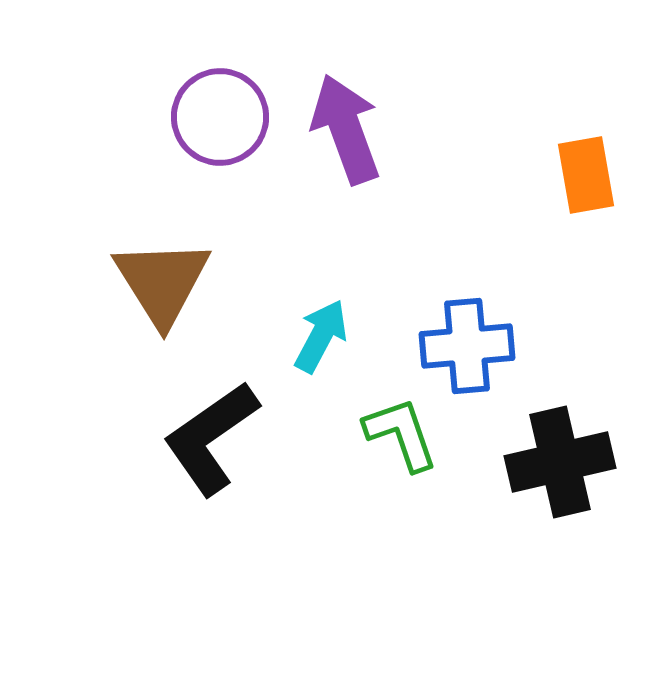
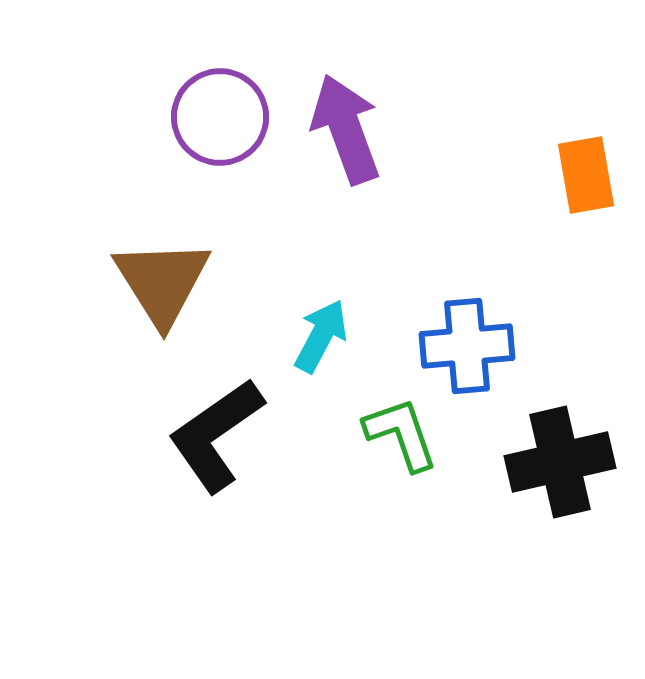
black L-shape: moved 5 px right, 3 px up
